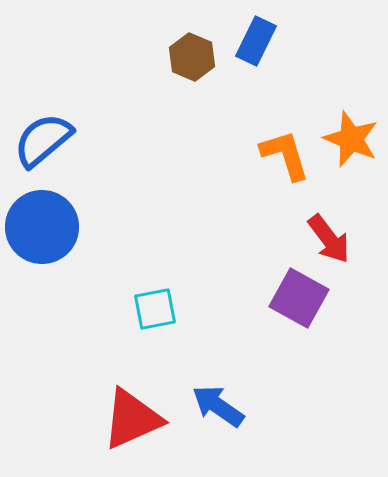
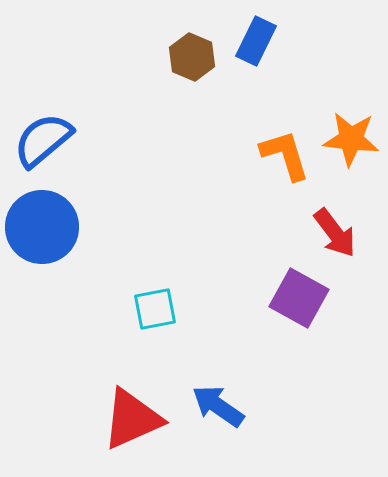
orange star: rotated 16 degrees counterclockwise
red arrow: moved 6 px right, 6 px up
